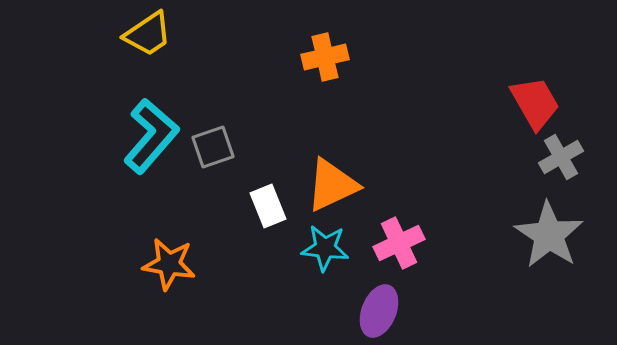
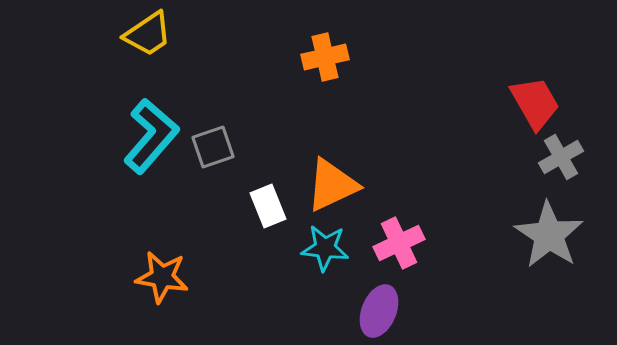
orange star: moved 7 px left, 13 px down
